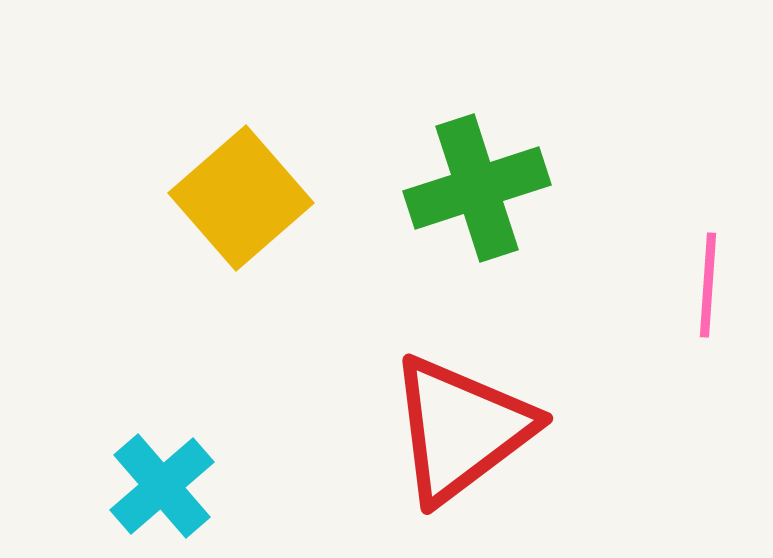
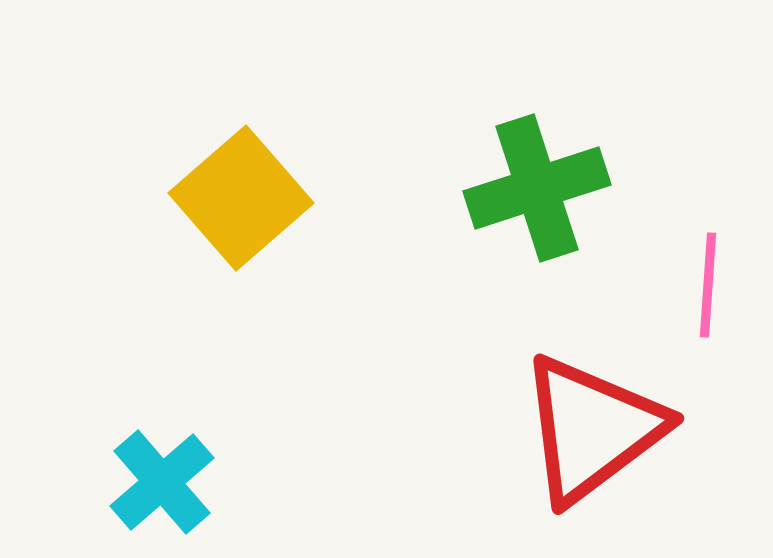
green cross: moved 60 px right
red triangle: moved 131 px right
cyan cross: moved 4 px up
